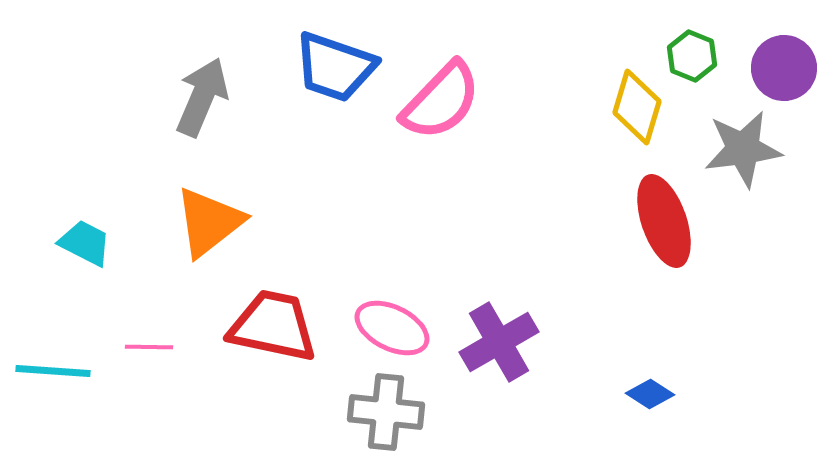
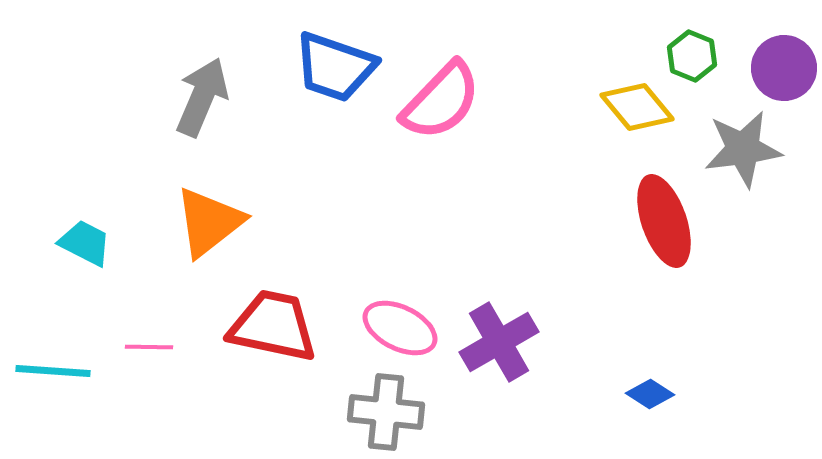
yellow diamond: rotated 56 degrees counterclockwise
pink ellipse: moved 8 px right
